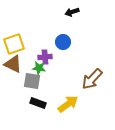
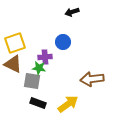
yellow square: moved 1 px right, 1 px up
brown arrow: rotated 40 degrees clockwise
